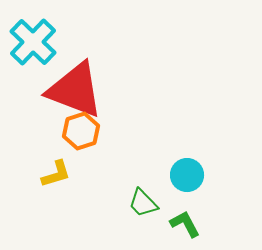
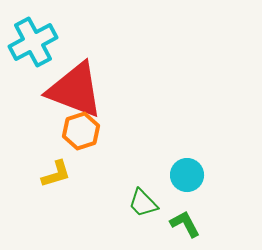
cyan cross: rotated 18 degrees clockwise
